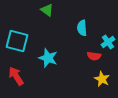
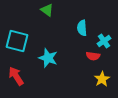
cyan cross: moved 4 px left, 1 px up
red semicircle: moved 1 px left
yellow star: rotated 14 degrees clockwise
